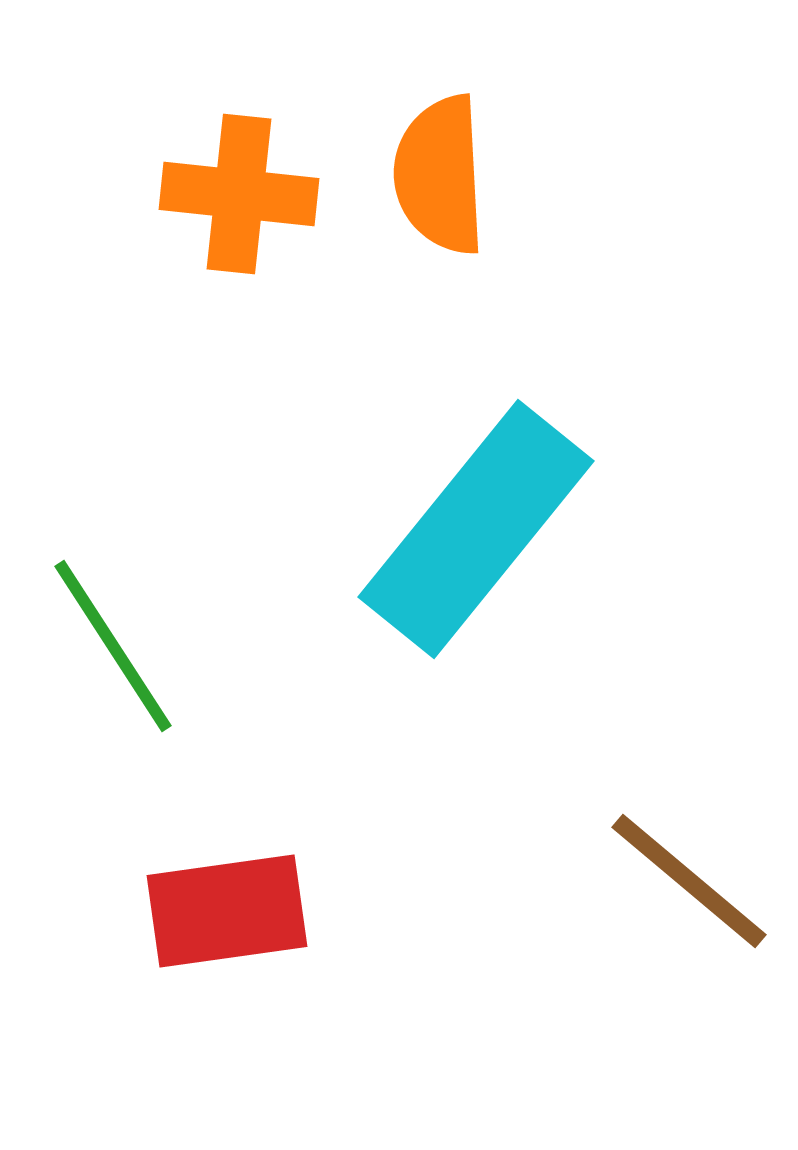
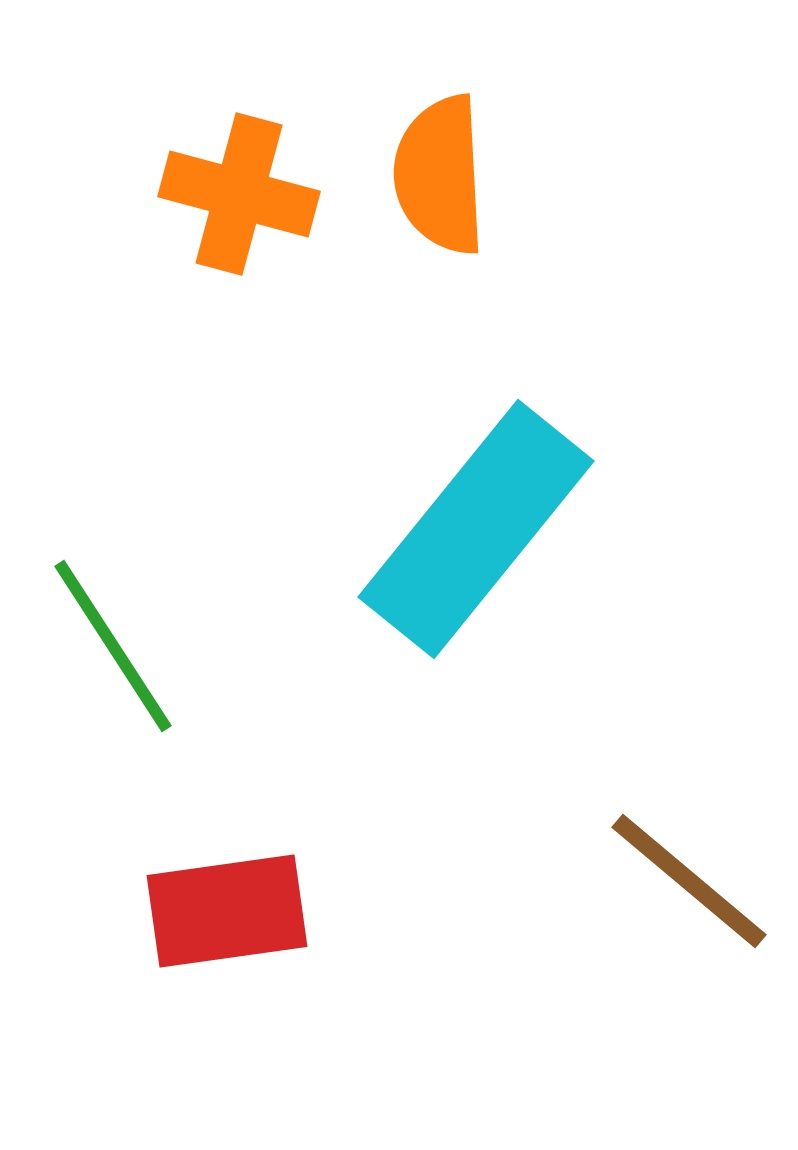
orange cross: rotated 9 degrees clockwise
